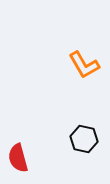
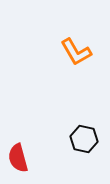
orange L-shape: moved 8 px left, 13 px up
